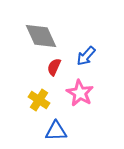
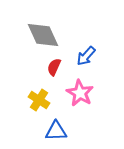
gray diamond: moved 2 px right, 1 px up
